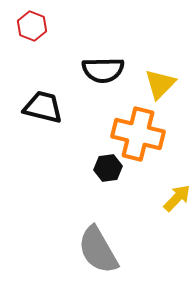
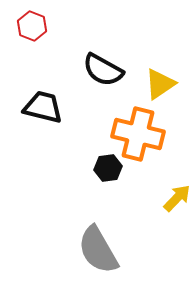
black semicircle: rotated 30 degrees clockwise
yellow triangle: rotated 12 degrees clockwise
